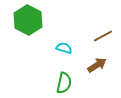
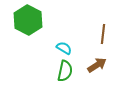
brown line: moved 2 px up; rotated 54 degrees counterclockwise
cyan semicircle: rotated 14 degrees clockwise
green semicircle: moved 1 px right, 12 px up
